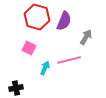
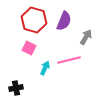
red hexagon: moved 3 px left, 3 px down
